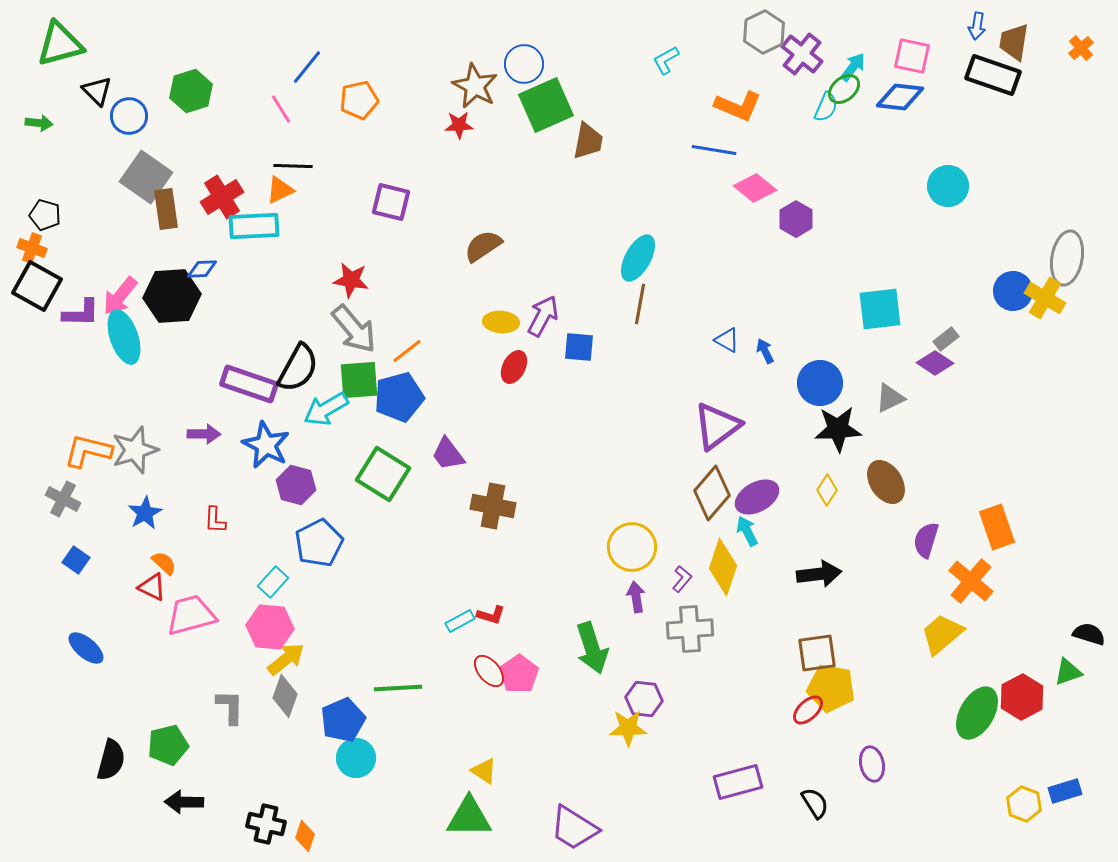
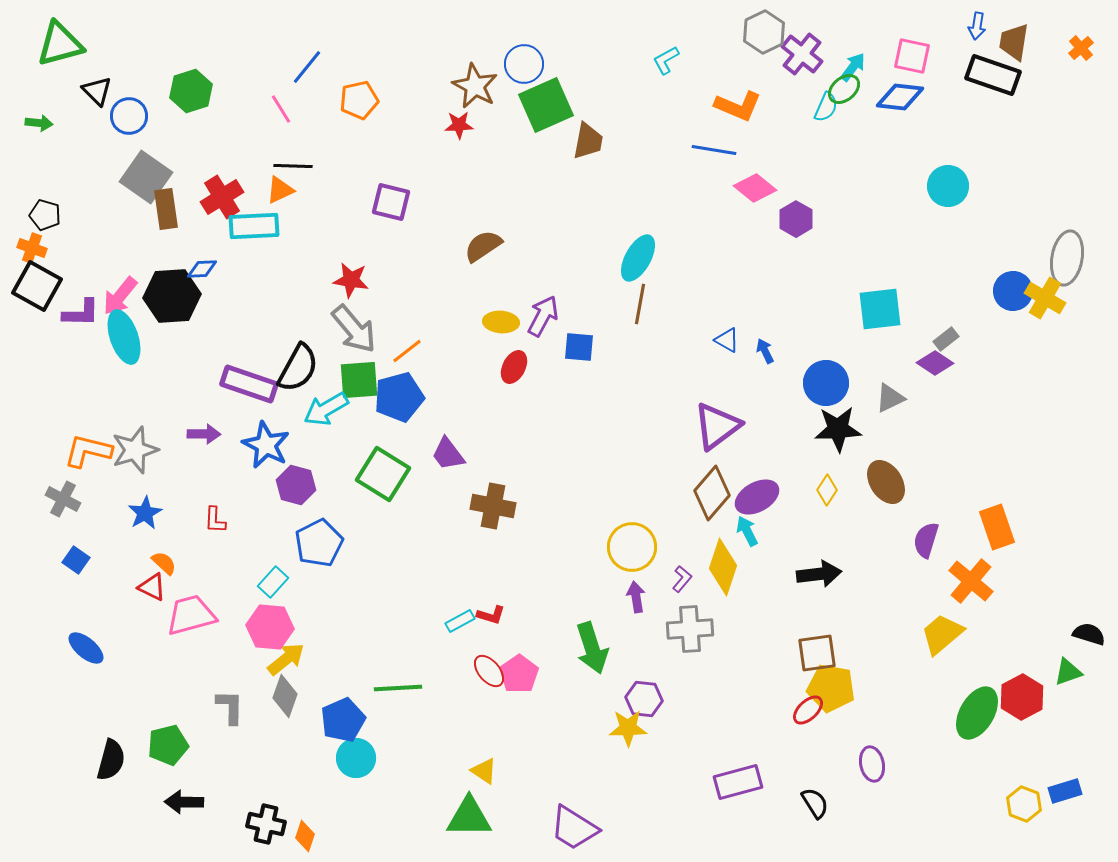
blue circle at (820, 383): moved 6 px right
